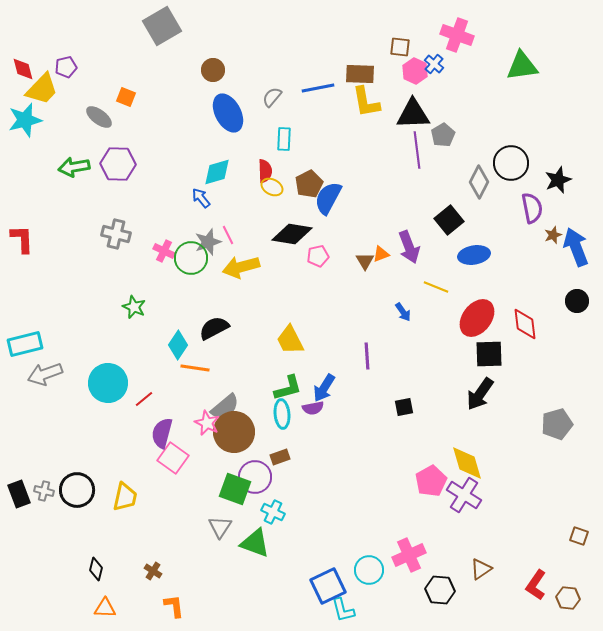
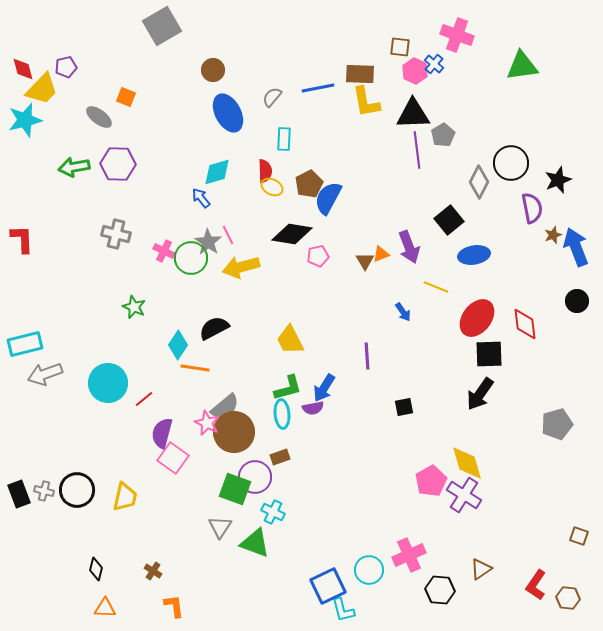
gray star at (208, 242): rotated 20 degrees counterclockwise
